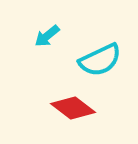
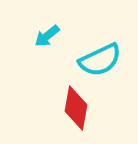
red diamond: moved 3 px right; rotated 63 degrees clockwise
